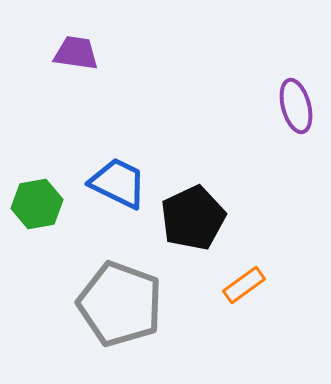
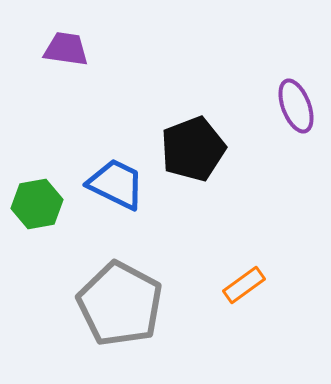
purple trapezoid: moved 10 px left, 4 px up
purple ellipse: rotated 6 degrees counterclockwise
blue trapezoid: moved 2 px left, 1 px down
black pentagon: moved 69 px up; rotated 4 degrees clockwise
gray pentagon: rotated 8 degrees clockwise
